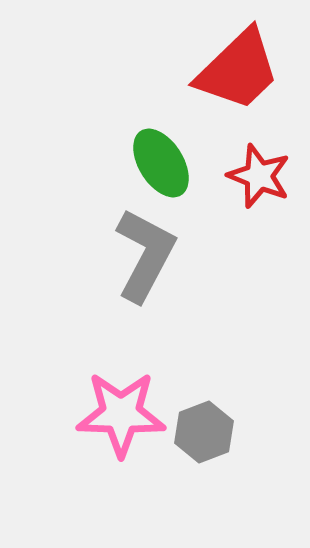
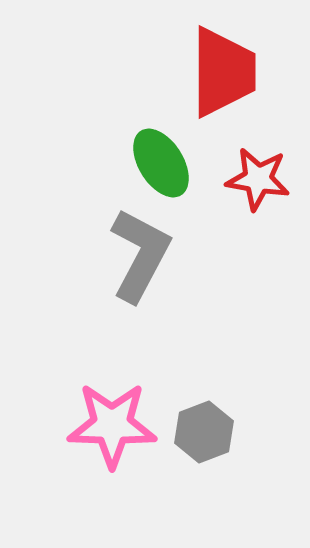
red trapezoid: moved 15 px left, 2 px down; rotated 46 degrees counterclockwise
red star: moved 1 px left, 3 px down; rotated 12 degrees counterclockwise
gray L-shape: moved 5 px left
pink star: moved 9 px left, 11 px down
